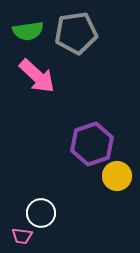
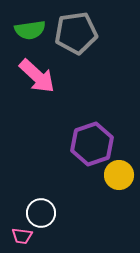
green semicircle: moved 2 px right, 1 px up
yellow circle: moved 2 px right, 1 px up
